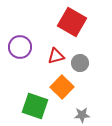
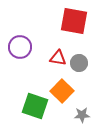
red square: moved 2 px right, 1 px up; rotated 20 degrees counterclockwise
red triangle: moved 2 px right, 2 px down; rotated 24 degrees clockwise
gray circle: moved 1 px left
orange square: moved 4 px down
